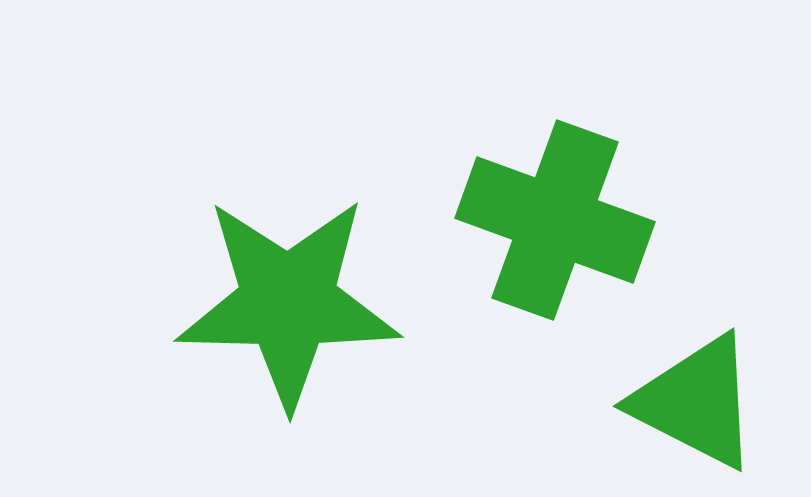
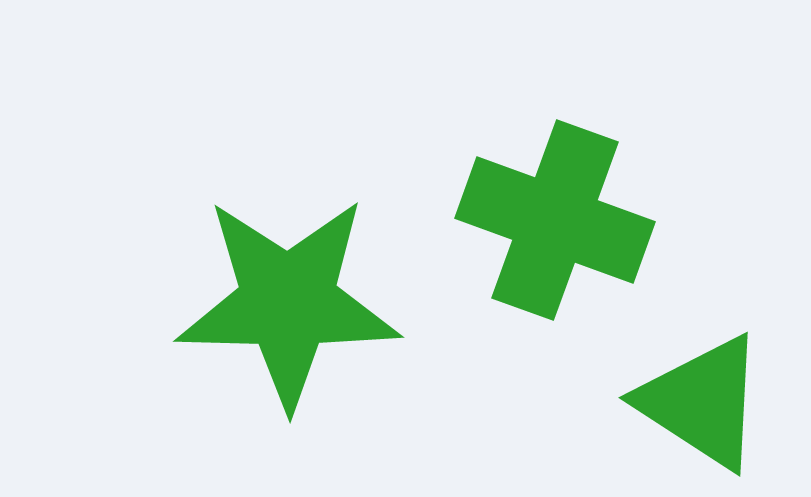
green triangle: moved 6 px right; rotated 6 degrees clockwise
